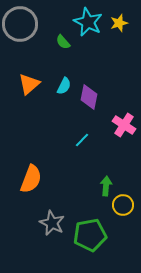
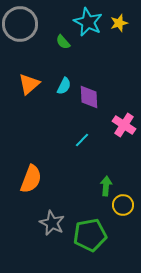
purple diamond: rotated 15 degrees counterclockwise
